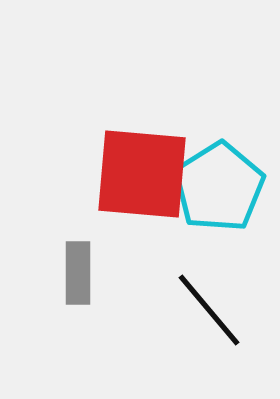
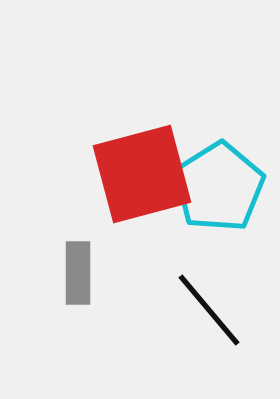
red square: rotated 20 degrees counterclockwise
